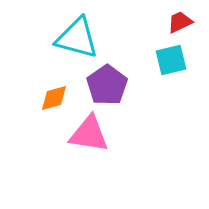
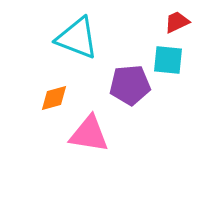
red trapezoid: moved 3 px left
cyan triangle: rotated 6 degrees clockwise
cyan square: moved 3 px left; rotated 20 degrees clockwise
purple pentagon: moved 23 px right; rotated 30 degrees clockwise
